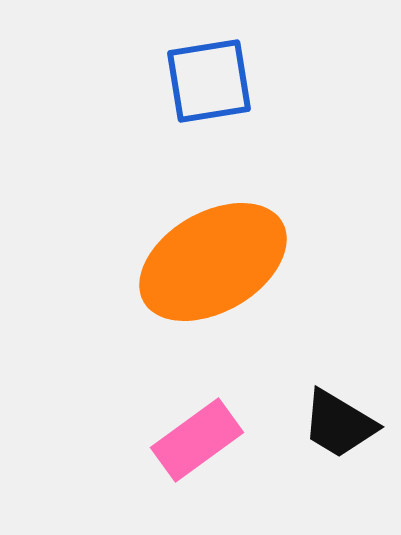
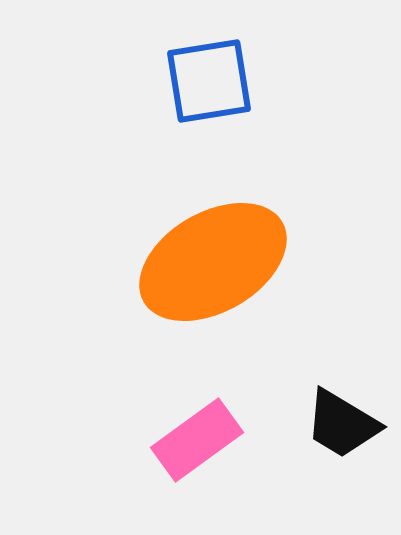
black trapezoid: moved 3 px right
